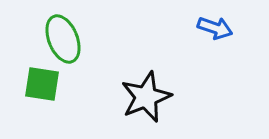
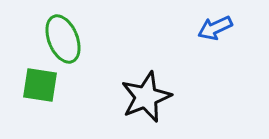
blue arrow: rotated 136 degrees clockwise
green square: moved 2 px left, 1 px down
